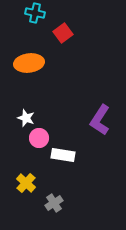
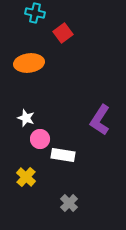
pink circle: moved 1 px right, 1 px down
yellow cross: moved 6 px up
gray cross: moved 15 px right; rotated 12 degrees counterclockwise
